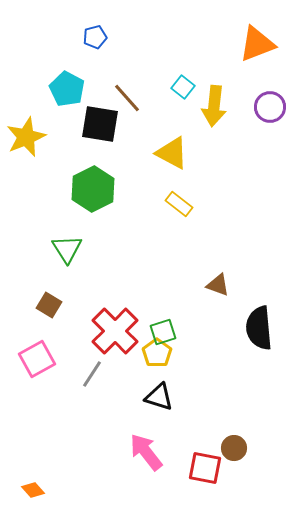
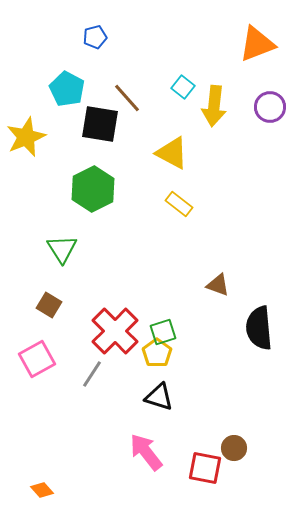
green triangle: moved 5 px left
orange diamond: moved 9 px right
